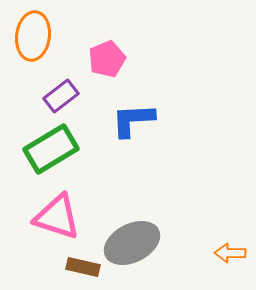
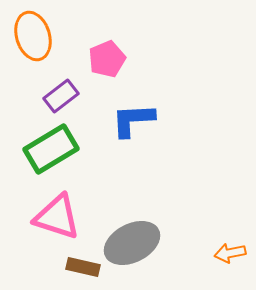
orange ellipse: rotated 24 degrees counterclockwise
orange arrow: rotated 12 degrees counterclockwise
